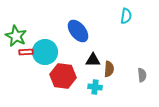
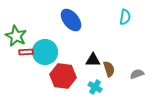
cyan semicircle: moved 1 px left, 1 px down
blue ellipse: moved 7 px left, 11 px up
brown semicircle: rotated 21 degrees counterclockwise
gray semicircle: moved 5 px left, 1 px up; rotated 104 degrees counterclockwise
cyan cross: rotated 24 degrees clockwise
